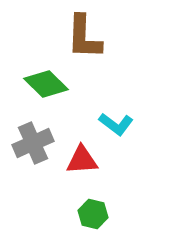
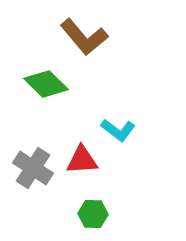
brown L-shape: rotated 42 degrees counterclockwise
cyan L-shape: moved 2 px right, 6 px down
gray cross: moved 25 px down; rotated 33 degrees counterclockwise
green hexagon: rotated 12 degrees counterclockwise
